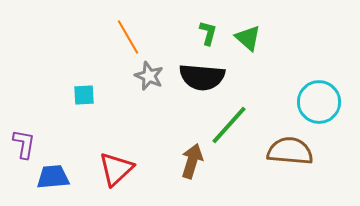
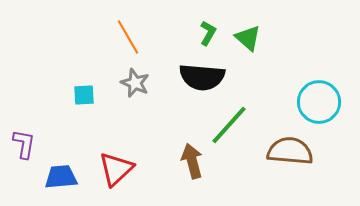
green L-shape: rotated 15 degrees clockwise
gray star: moved 14 px left, 7 px down
brown arrow: rotated 32 degrees counterclockwise
blue trapezoid: moved 8 px right
